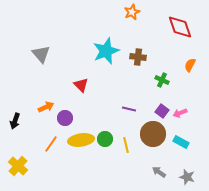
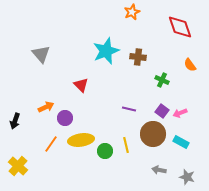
orange semicircle: rotated 64 degrees counterclockwise
green circle: moved 12 px down
gray arrow: moved 2 px up; rotated 24 degrees counterclockwise
